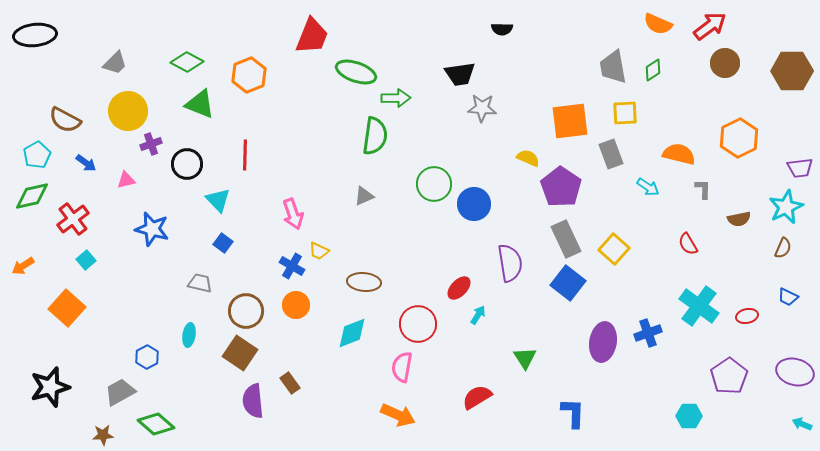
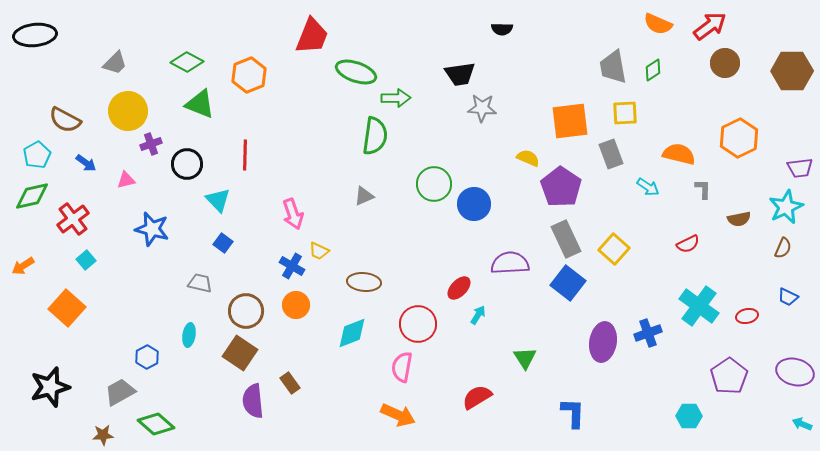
red semicircle at (688, 244): rotated 85 degrees counterclockwise
purple semicircle at (510, 263): rotated 84 degrees counterclockwise
